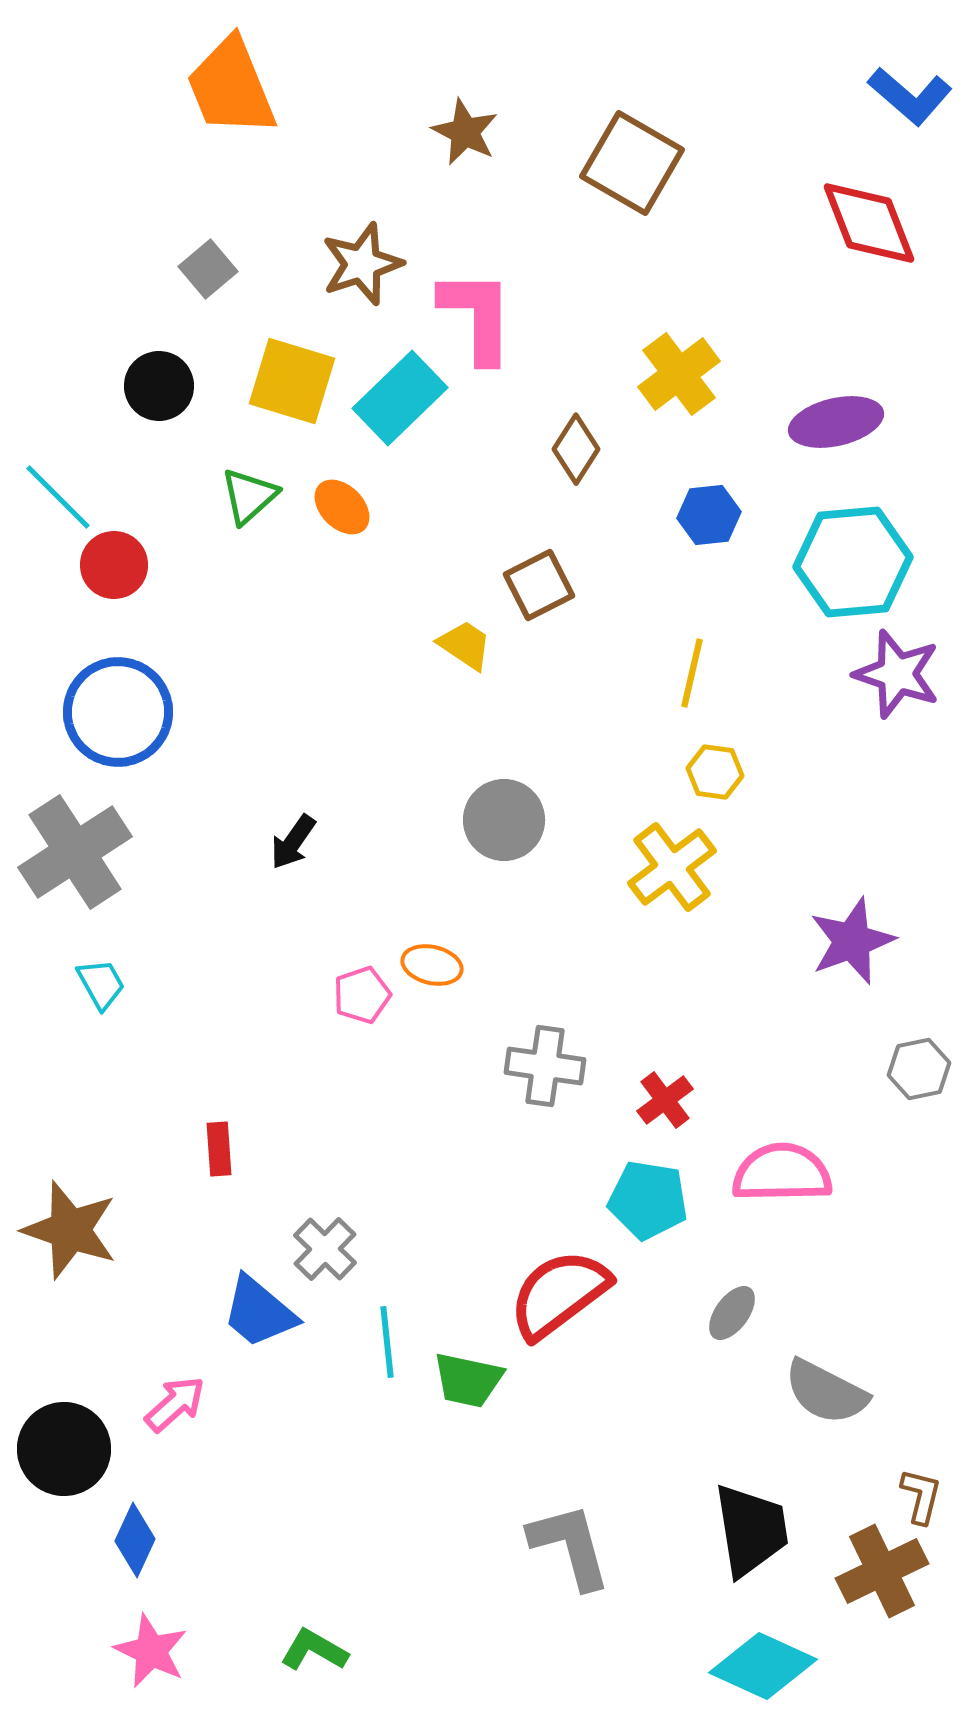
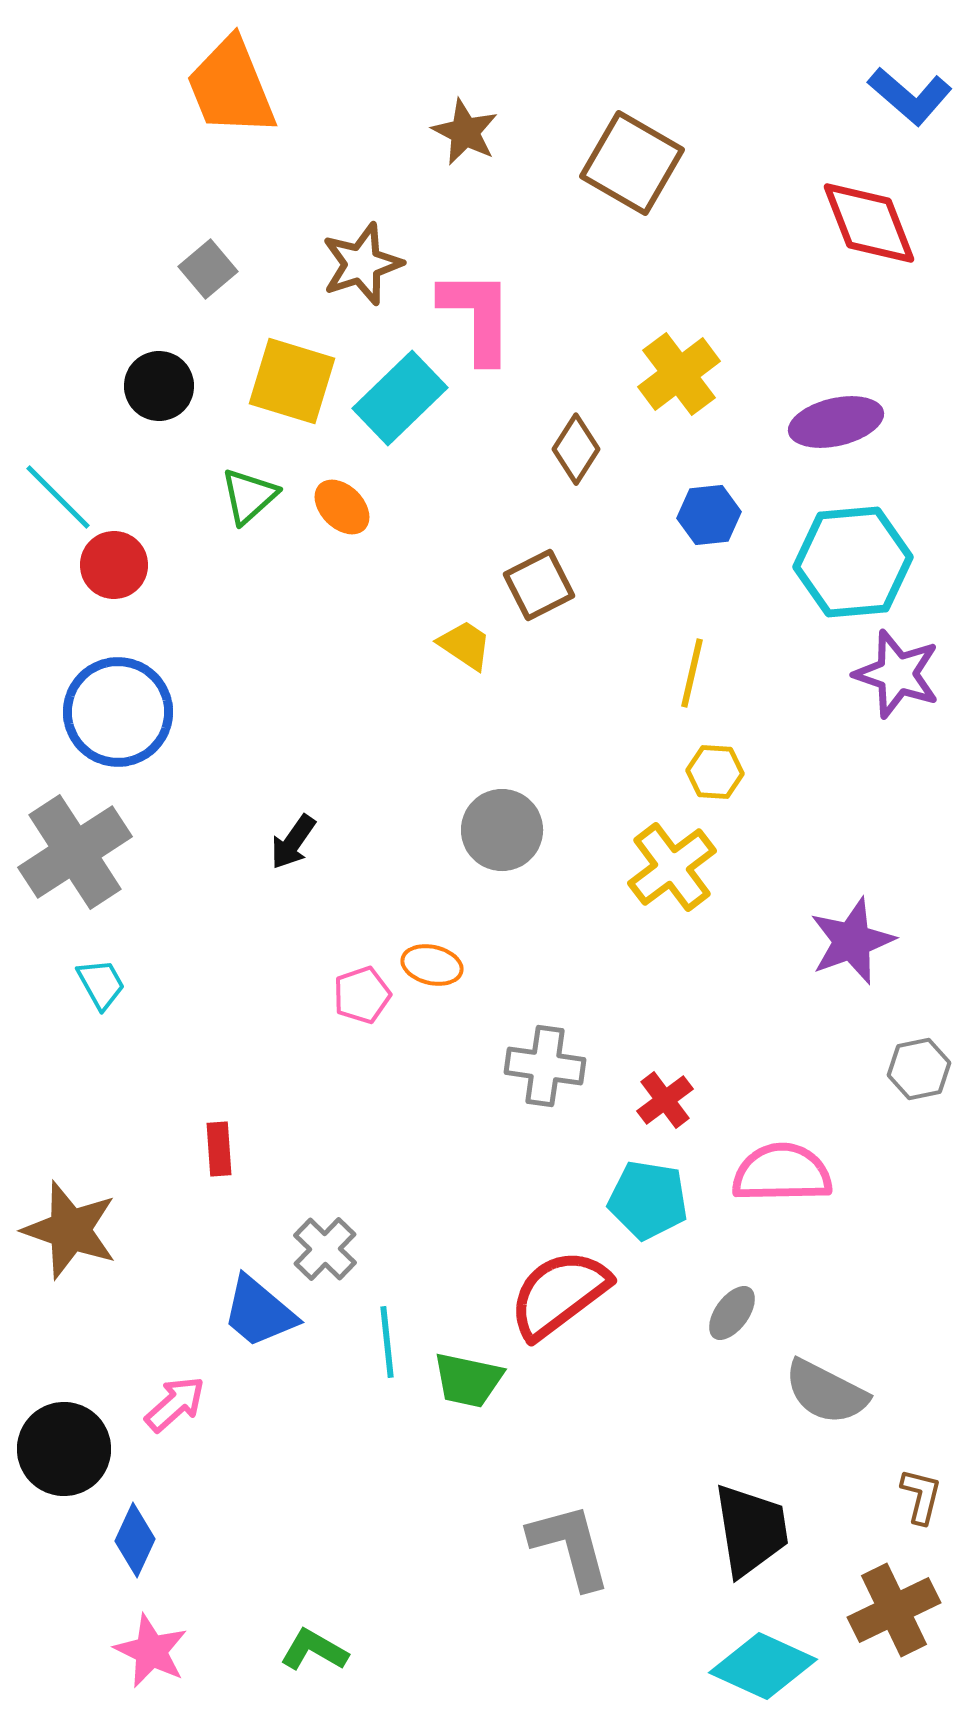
yellow hexagon at (715, 772): rotated 4 degrees counterclockwise
gray circle at (504, 820): moved 2 px left, 10 px down
brown cross at (882, 1571): moved 12 px right, 39 px down
